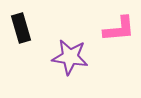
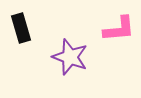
purple star: rotated 12 degrees clockwise
